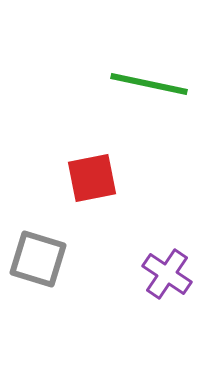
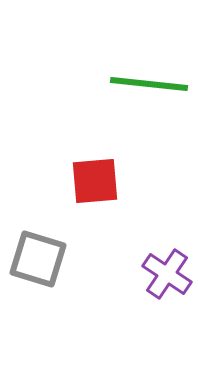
green line: rotated 6 degrees counterclockwise
red square: moved 3 px right, 3 px down; rotated 6 degrees clockwise
